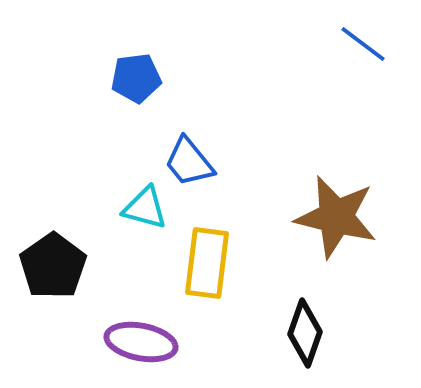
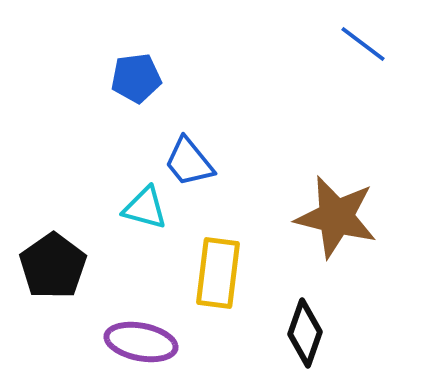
yellow rectangle: moved 11 px right, 10 px down
